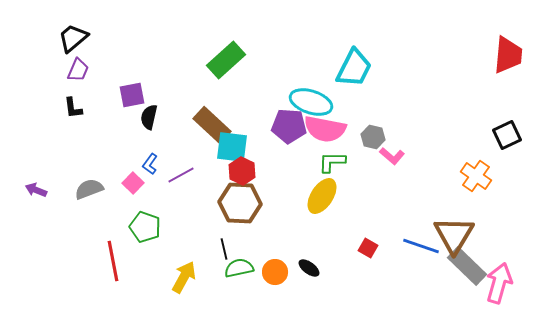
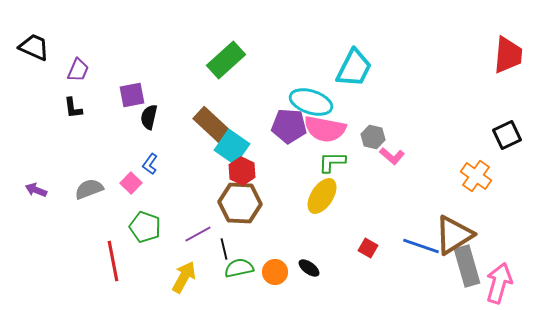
black trapezoid: moved 39 px left, 9 px down; rotated 64 degrees clockwise
cyan square: rotated 28 degrees clockwise
purple line: moved 17 px right, 59 px down
pink square: moved 2 px left
brown triangle: rotated 27 degrees clockwise
gray rectangle: rotated 30 degrees clockwise
